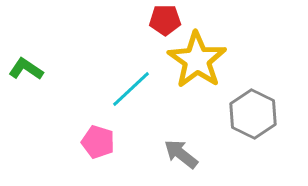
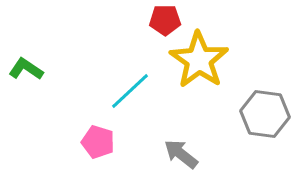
yellow star: moved 2 px right
cyan line: moved 1 px left, 2 px down
gray hexagon: moved 12 px right; rotated 18 degrees counterclockwise
